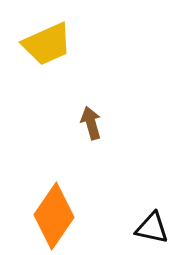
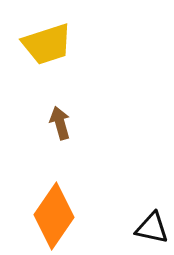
yellow trapezoid: rotated 6 degrees clockwise
brown arrow: moved 31 px left
